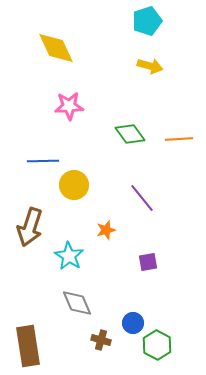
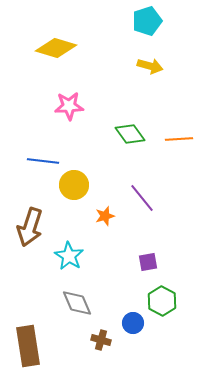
yellow diamond: rotated 48 degrees counterclockwise
blue line: rotated 8 degrees clockwise
orange star: moved 1 px left, 14 px up
green hexagon: moved 5 px right, 44 px up
